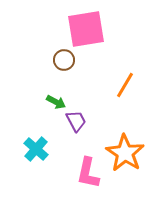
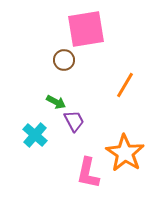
purple trapezoid: moved 2 px left
cyan cross: moved 1 px left, 14 px up
